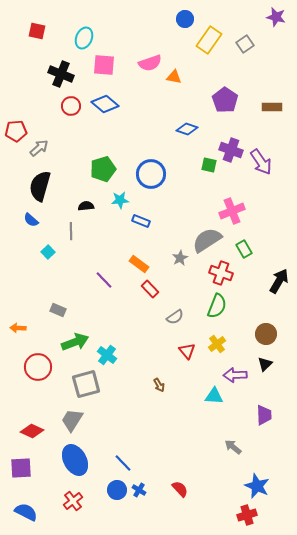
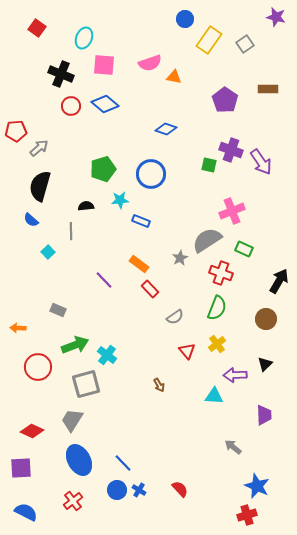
red square at (37, 31): moved 3 px up; rotated 24 degrees clockwise
brown rectangle at (272, 107): moved 4 px left, 18 px up
blue diamond at (187, 129): moved 21 px left
green rectangle at (244, 249): rotated 36 degrees counterclockwise
green semicircle at (217, 306): moved 2 px down
brown circle at (266, 334): moved 15 px up
green arrow at (75, 342): moved 3 px down
blue ellipse at (75, 460): moved 4 px right
